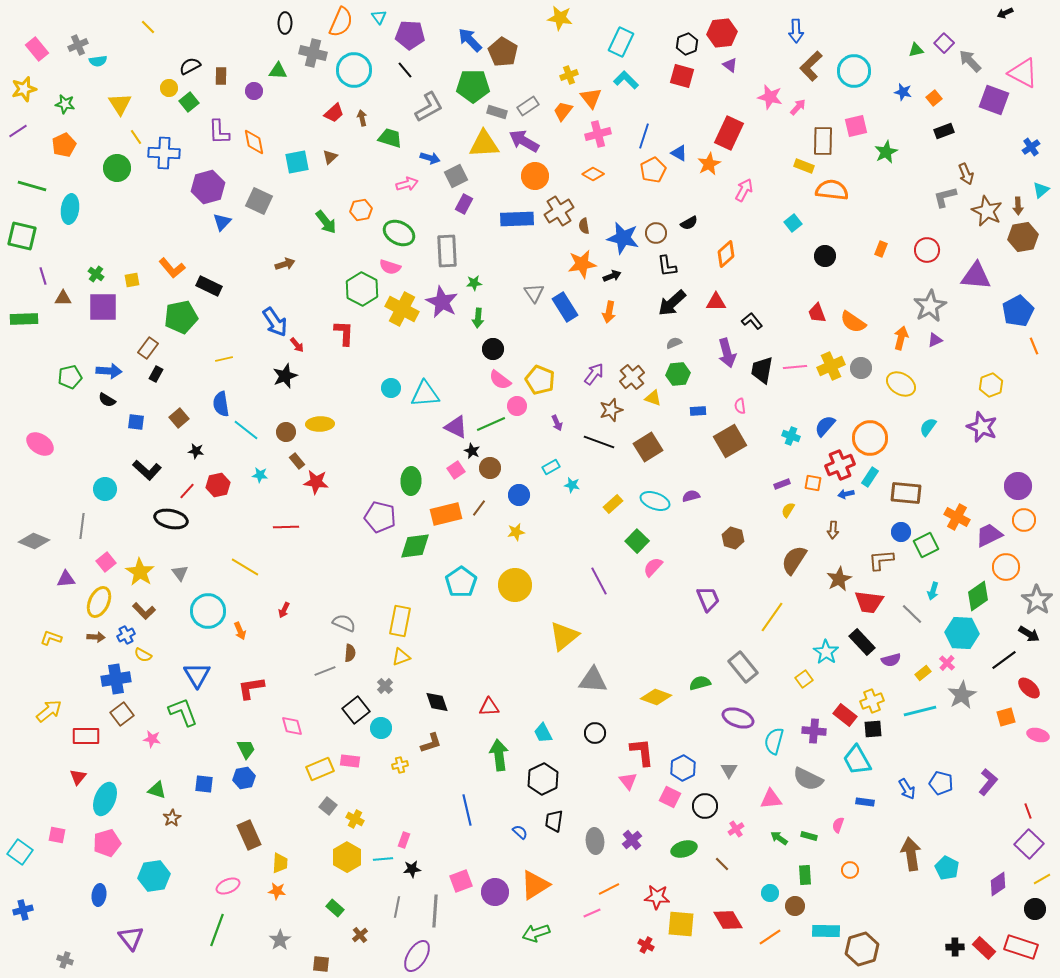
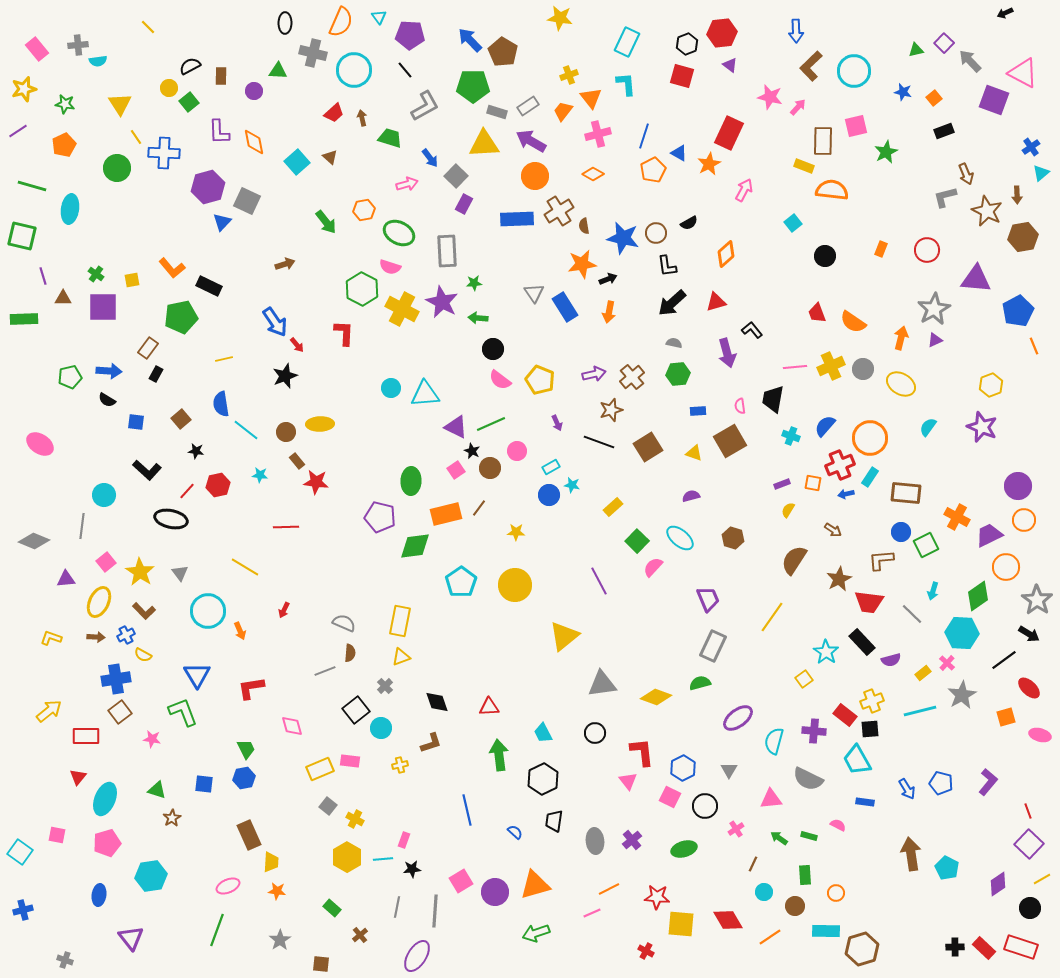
cyan rectangle at (621, 42): moved 6 px right
gray cross at (78, 45): rotated 18 degrees clockwise
cyan L-shape at (626, 80): moved 4 px down; rotated 40 degrees clockwise
gray L-shape at (429, 107): moved 4 px left, 1 px up
purple arrow at (524, 141): moved 7 px right
brown triangle at (330, 157): rotated 35 degrees counterclockwise
blue arrow at (430, 158): rotated 36 degrees clockwise
cyan square at (297, 162): rotated 30 degrees counterclockwise
gray square at (456, 176): rotated 20 degrees counterclockwise
cyan triangle at (1041, 190): moved 17 px up
gray square at (259, 201): moved 12 px left
brown arrow at (1018, 206): moved 1 px left, 11 px up
orange hexagon at (361, 210): moved 3 px right
black arrow at (612, 276): moved 4 px left, 3 px down
purple triangle at (976, 276): moved 3 px down
red triangle at (716, 302): rotated 15 degrees counterclockwise
gray star at (930, 306): moved 4 px right, 3 px down
green arrow at (478, 318): rotated 90 degrees clockwise
black L-shape at (752, 321): moved 9 px down
gray semicircle at (674, 343): rotated 35 degrees clockwise
gray circle at (861, 368): moved 2 px right, 1 px down
black trapezoid at (762, 370): moved 11 px right, 29 px down
purple arrow at (594, 374): rotated 40 degrees clockwise
yellow triangle at (653, 398): moved 41 px right, 55 px down
pink circle at (517, 406): moved 45 px down
brown square at (179, 418): moved 2 px right, 1 px down
cyan circle at (105, 489): moved 1 px left, 6 px down
blue circle at (519, 495): moved 30 px right
cyan ellipse at (655, 501): moved 25 px right, 37 px down; rotated 20 degrees clockwise
yellow rectangle at (613, 504): moved 3 px down
brown arrow at (833, 530): rotated 60 degrees counterclockwise
yellow star at (516, 532): rotated 12 degrees clockwise
gray rectangle at (743, 667): moved 30 px left, 21 px up; rotated 64 degrees clockwise
gray triangle at (593, 680): moved 9 px right, 4 px down; rotated 12 degrees counterclockwise
brown square at (122, 714): moved 2 px left, 2 px up
purple ellipse at (738, 718): rotated 56 degrees counterclockwise
black square at (873, 729): moved 3 px left
pink ellipse at (1038, 735): moved 2 px right
pink semicircle at (838, 825): rotated 98 degrees clockwise
blue semicircle at (520, 832): moved 5 px left
yellow trapezoid at (280, 863): moved 9 px left, 1 px up
brown line at (722, 864): moved 31 px right; rotated 70 degrees clockwise
orange circle at (850, 870): moved 14 px left, 23 px down
cyan hexagon at (154, 876): moved 3 px left
pink square at (461, 881): rotated 10 degrees counterclockwise
orange triangle at (535, 885): rotated 16 degrees clockwise
cyan circle at (770, 893): moved 6 px left, 1 px up
green rectangle at (335, 908): moved 3 px left
black circle at (1035, 909): moved 5 px left, 1 px up
red cross at (646, 945): moved 6 px down
